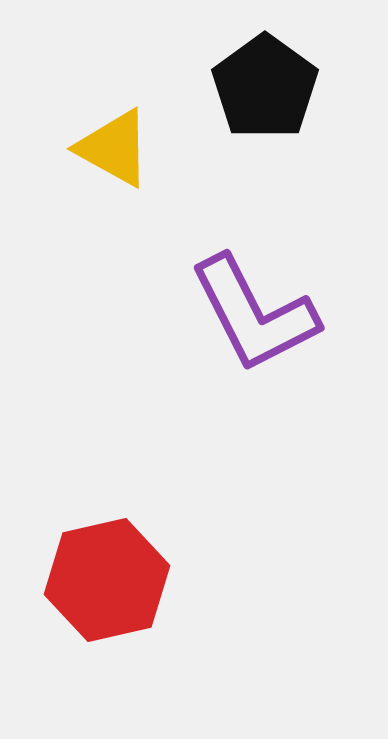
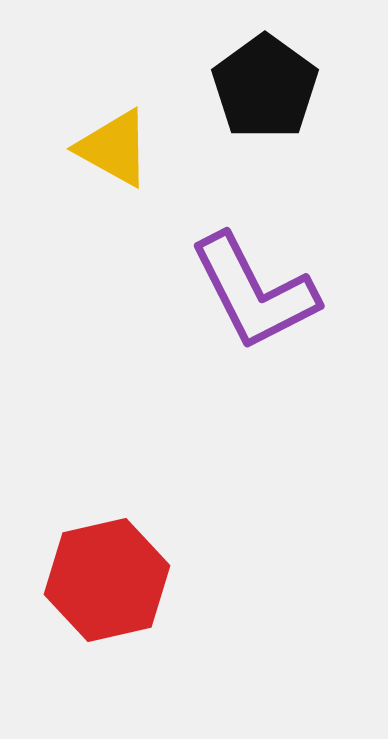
purple L-shape: moved 22 px up
